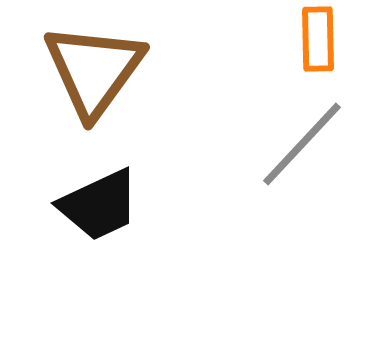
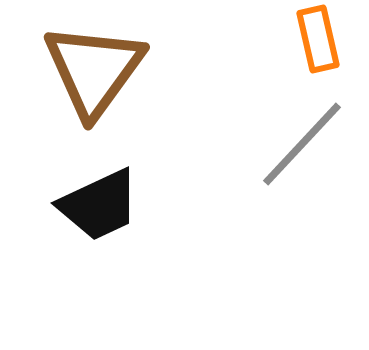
orange rectangle: rotated 12 degrees counterclockwise
